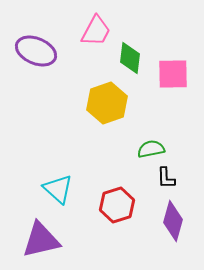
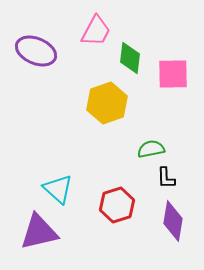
purple diamond: rotated 6 degrees counterclockwise
purple triangle: moved 2 px left, 8 px up
